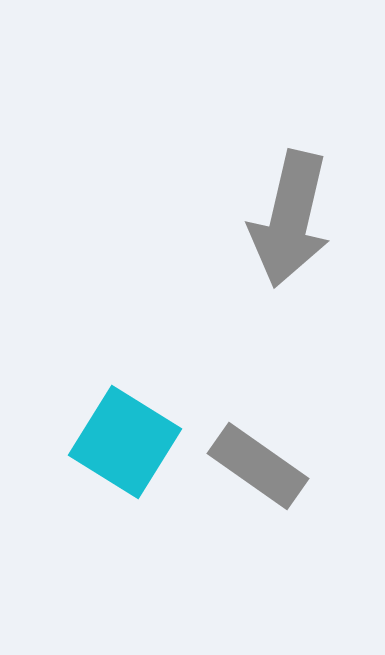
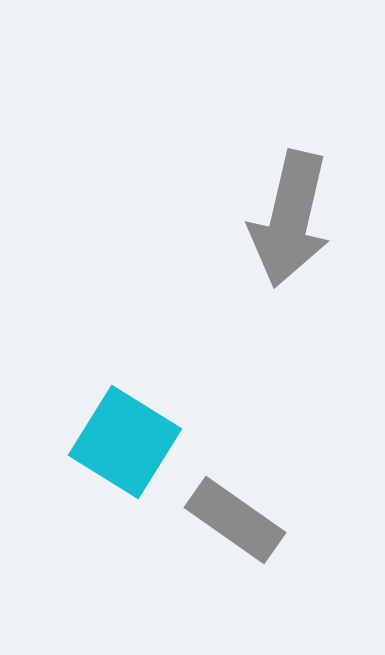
gray rectangle: moved 23 px left, 54 px down
